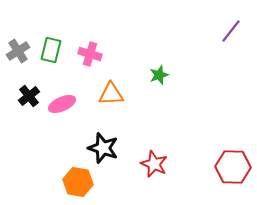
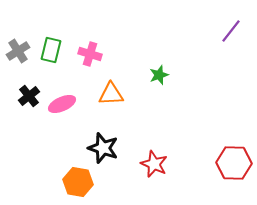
red hexagon: moved 1 px right, 4 px up
